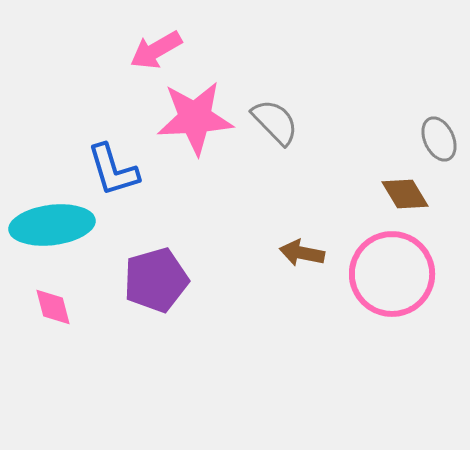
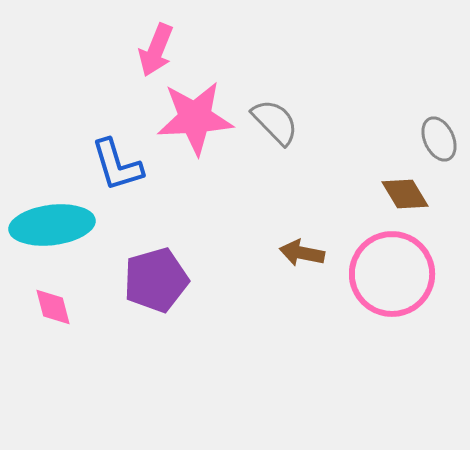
pink arrow: rotated 38 degrees counterclockwise
blue L-shape: moved 4 px right, 5 px up
